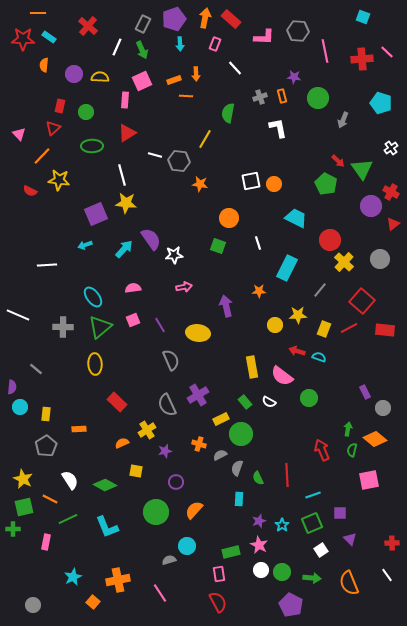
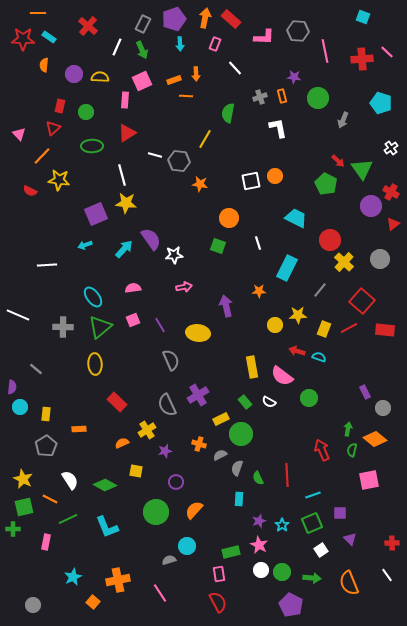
orange circle at (274, 184): moved 1 px right, 8 px up
